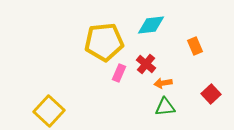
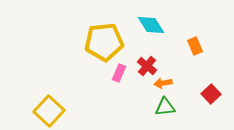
cyan diamond: rotated 64 degrees clockwise
red cross: moved 1 px right, 2 px down
